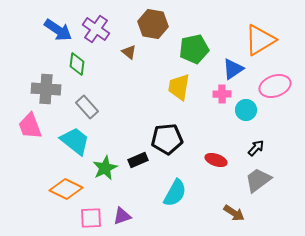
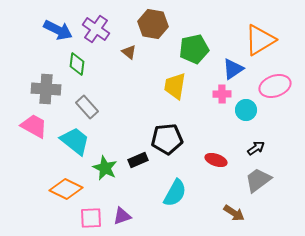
blue arrow: rotated 8 degrees counterclockwise
yellow trapezoid: moved 4 px left, 1 px up
pink trapezoid: moved 4 px right; rotated 140 degrees clockwise
black arrow: rotated 12 degrees clockwise
green star: rotated 20 degrees counterclockwise
